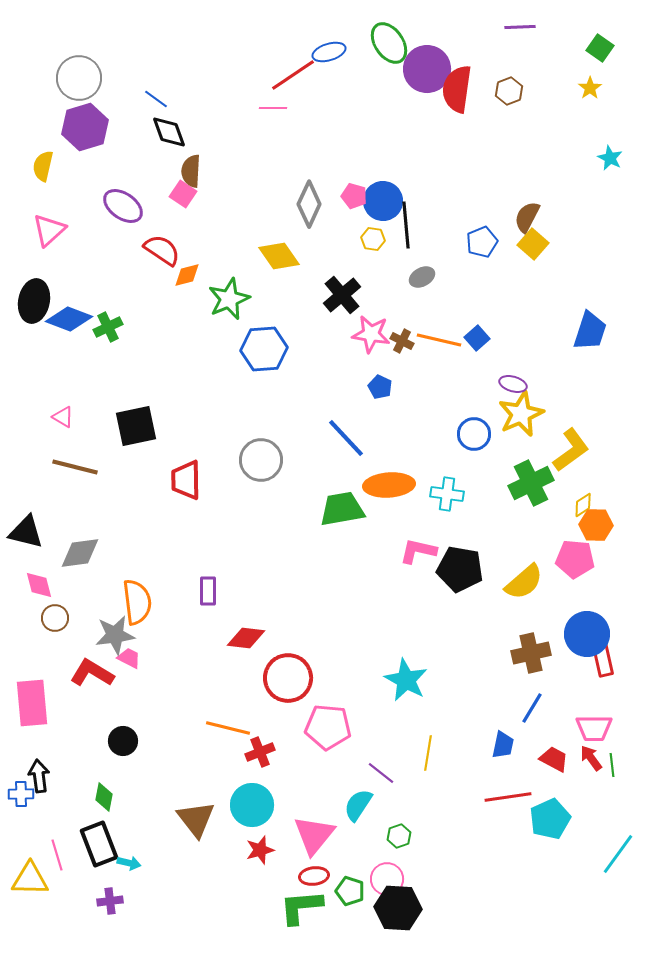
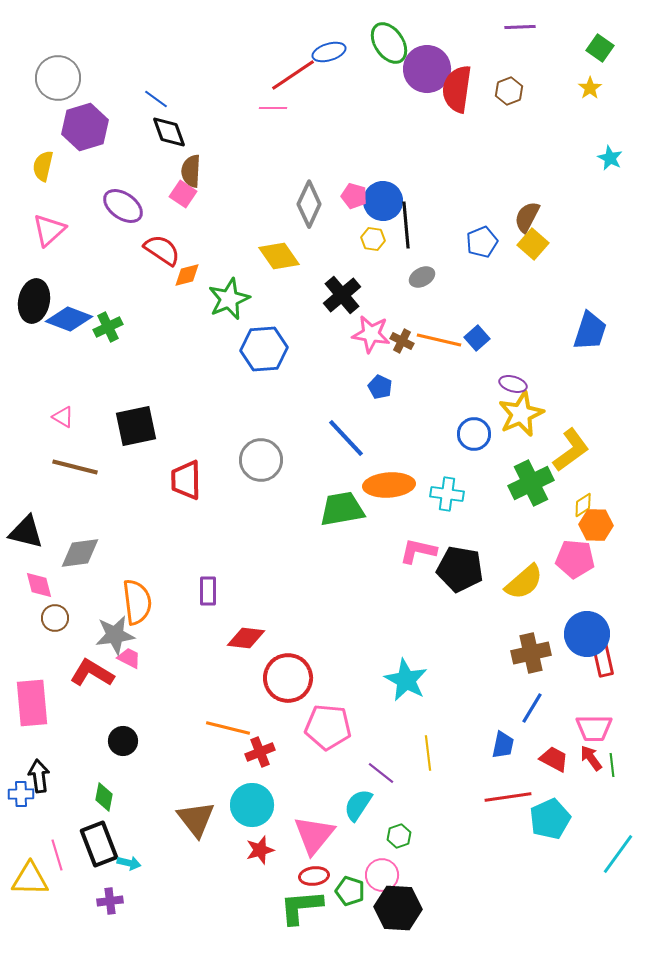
gray circle at (79, 78): moved 21 px left
yellow line at (428, 753): rotated 16 degrees counterclockwise
pink circle at (387, 879): moved 5 px left, 4 px up
